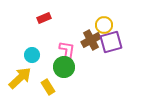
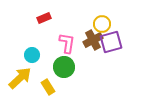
yellow circle: moved 2 px left, 1 px up
brown cross: moved 2 px right
pink L-shape: moved 8 px up
